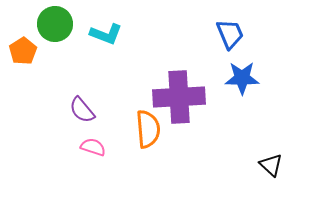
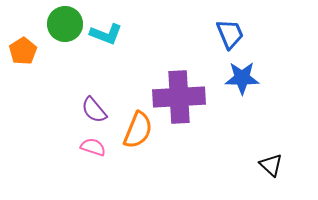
green circle: moved 10 px right
purple semicircle: moved 12 px right
orange semicircle: moved 10 px left, 1 px down; rotated 27 degrees clockwise
